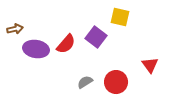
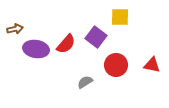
yellow square: rotated 12 degrees counterclockwise
red triangle: moved 2 px right; rotated 42 degrees counterclockwise
red circle: moved 17 px up
